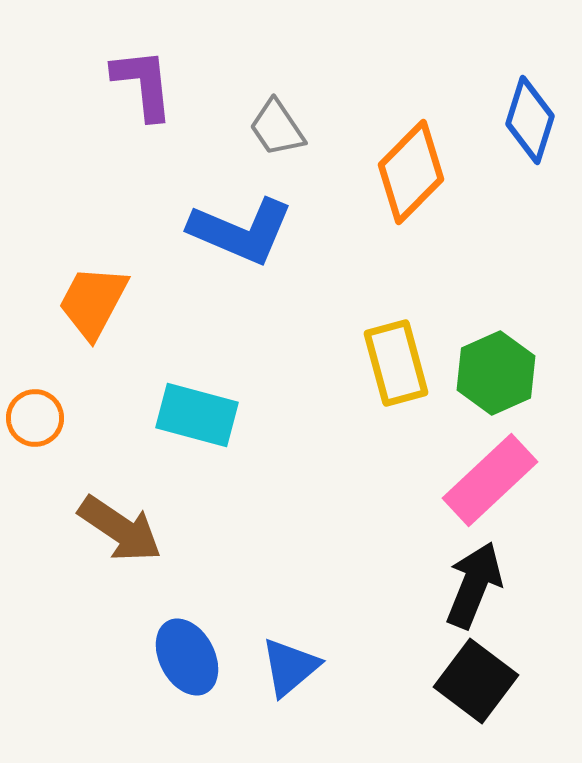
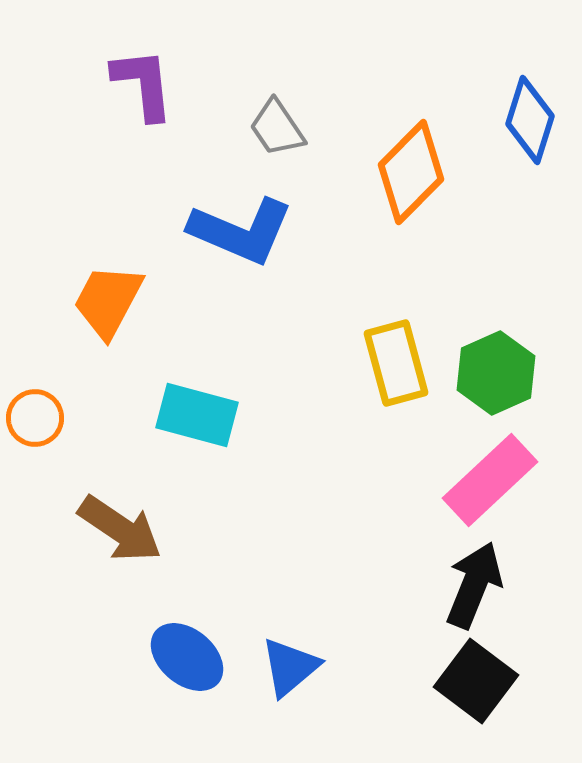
orange trapezoid: moved 15 px right, 1 px up
blue ellipse: rotated 22 degrees counterclockwise
